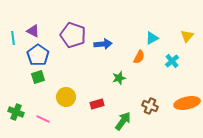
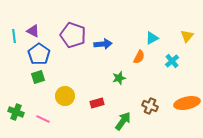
cyan line: moved 1 px right, 2 px up
blue pentagon: moved 1 px right, 1 px up
yellow circle: moved 1 px left, 1 px up
red rectangle: moved 1 px up
